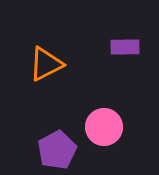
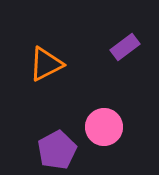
purple rectangle: rotated 36 degrees counterclockwise
